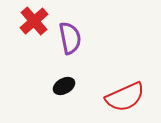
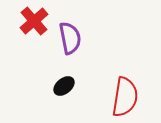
black ellipse: rotated 10 degrees counterclockwise
red semicircle: rotated 57 degrees counterclockwise
